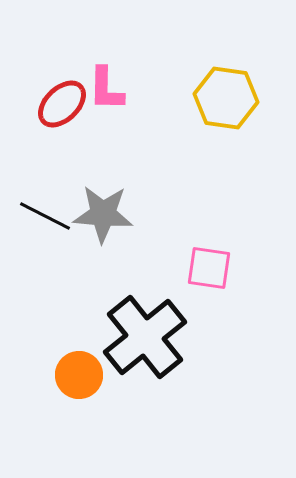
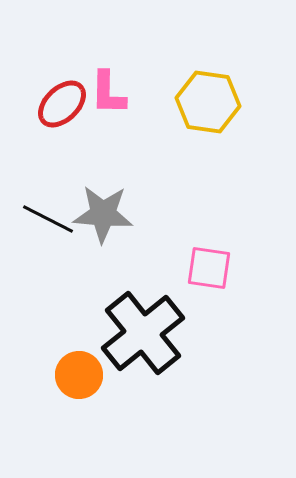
pink L-shape: moved 2 px right, 4 px down
yellow hexagon: moved 18 px left, 4 px down
black line: moved 3 px right, 3 px down
black cross: moved 2 px left, 4 px up
